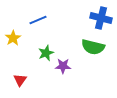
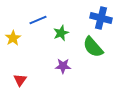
green semicircle: rotated 35 degrees clockwise
green star: moved 15 px right, 20 px up
